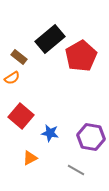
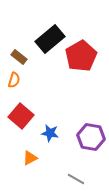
orange semicircle: moved 2 px right, 2 px down; rotated 42 degrees counterclockwise
gray line: moved 9 px down
